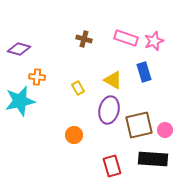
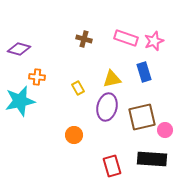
yellow triangle: moved 1 px left, 1 px up; rotated 42 degrees counterclockwise
purple ellipse: moved 2 px left, 3 px up
brown square: moved 3 px right, 8 px up
black rectangle: moved 1 px left
